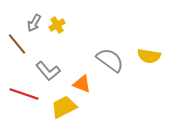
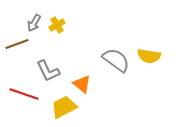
brown line: rotated 70 degrees counterclockwise
gray semicircle: moved 6 px right
gray L-shape: rotated 15 degrees clockwise
orange triangle: rotated 18 degrees clockwise
